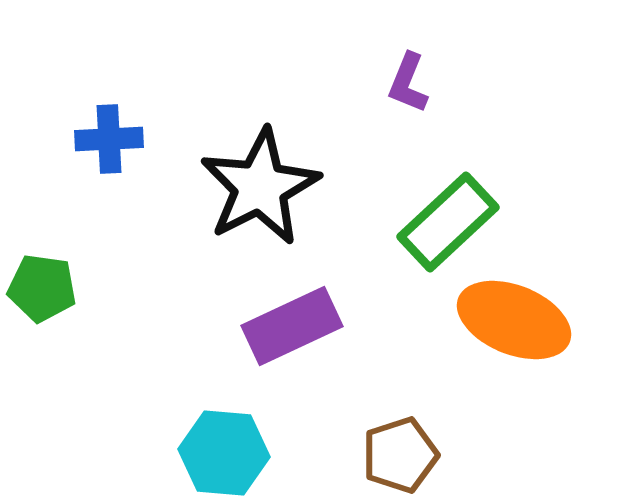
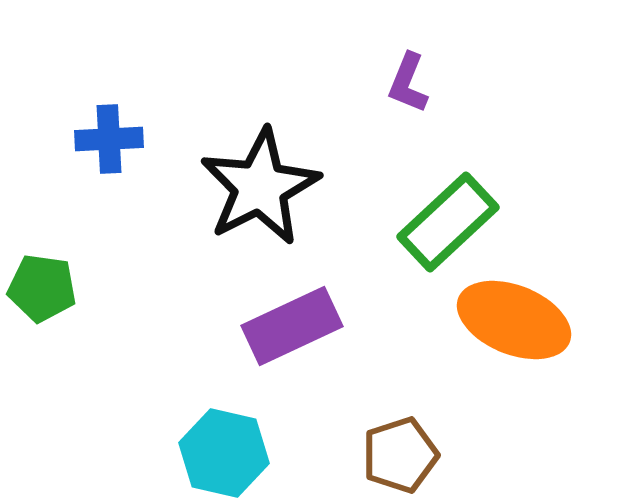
cyan hexagon: rotated 8 degrees clockwise
